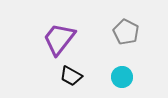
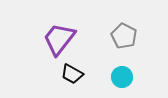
gray pentagon: moved 2 px left, 4 px down
black trapezoid: moved 1 px right, 2 px up
